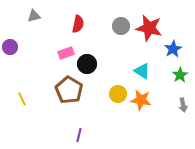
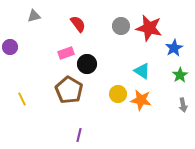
red semicircle: rotated 48 degrees counterclockwise
blue star: moved 1 px right, 1 px up
